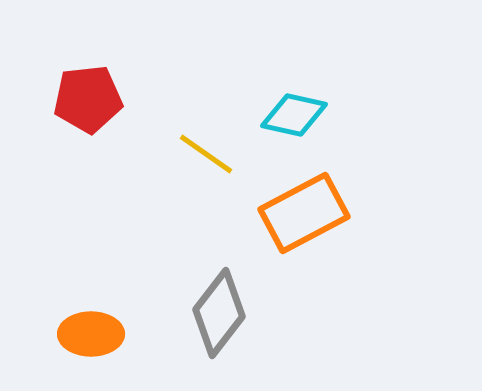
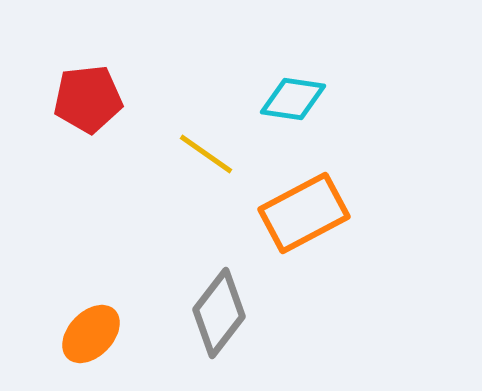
cyan diamond: moved 1 px left, 16 px up; rotated 4 degrees counterclockwise
orange ellipse: rotated 46 degrees counterclockwise
